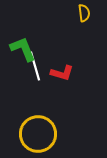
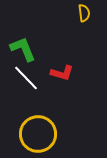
white line: moved 9 px left, 12 px down; rotated 28 degrees counterclockwise
